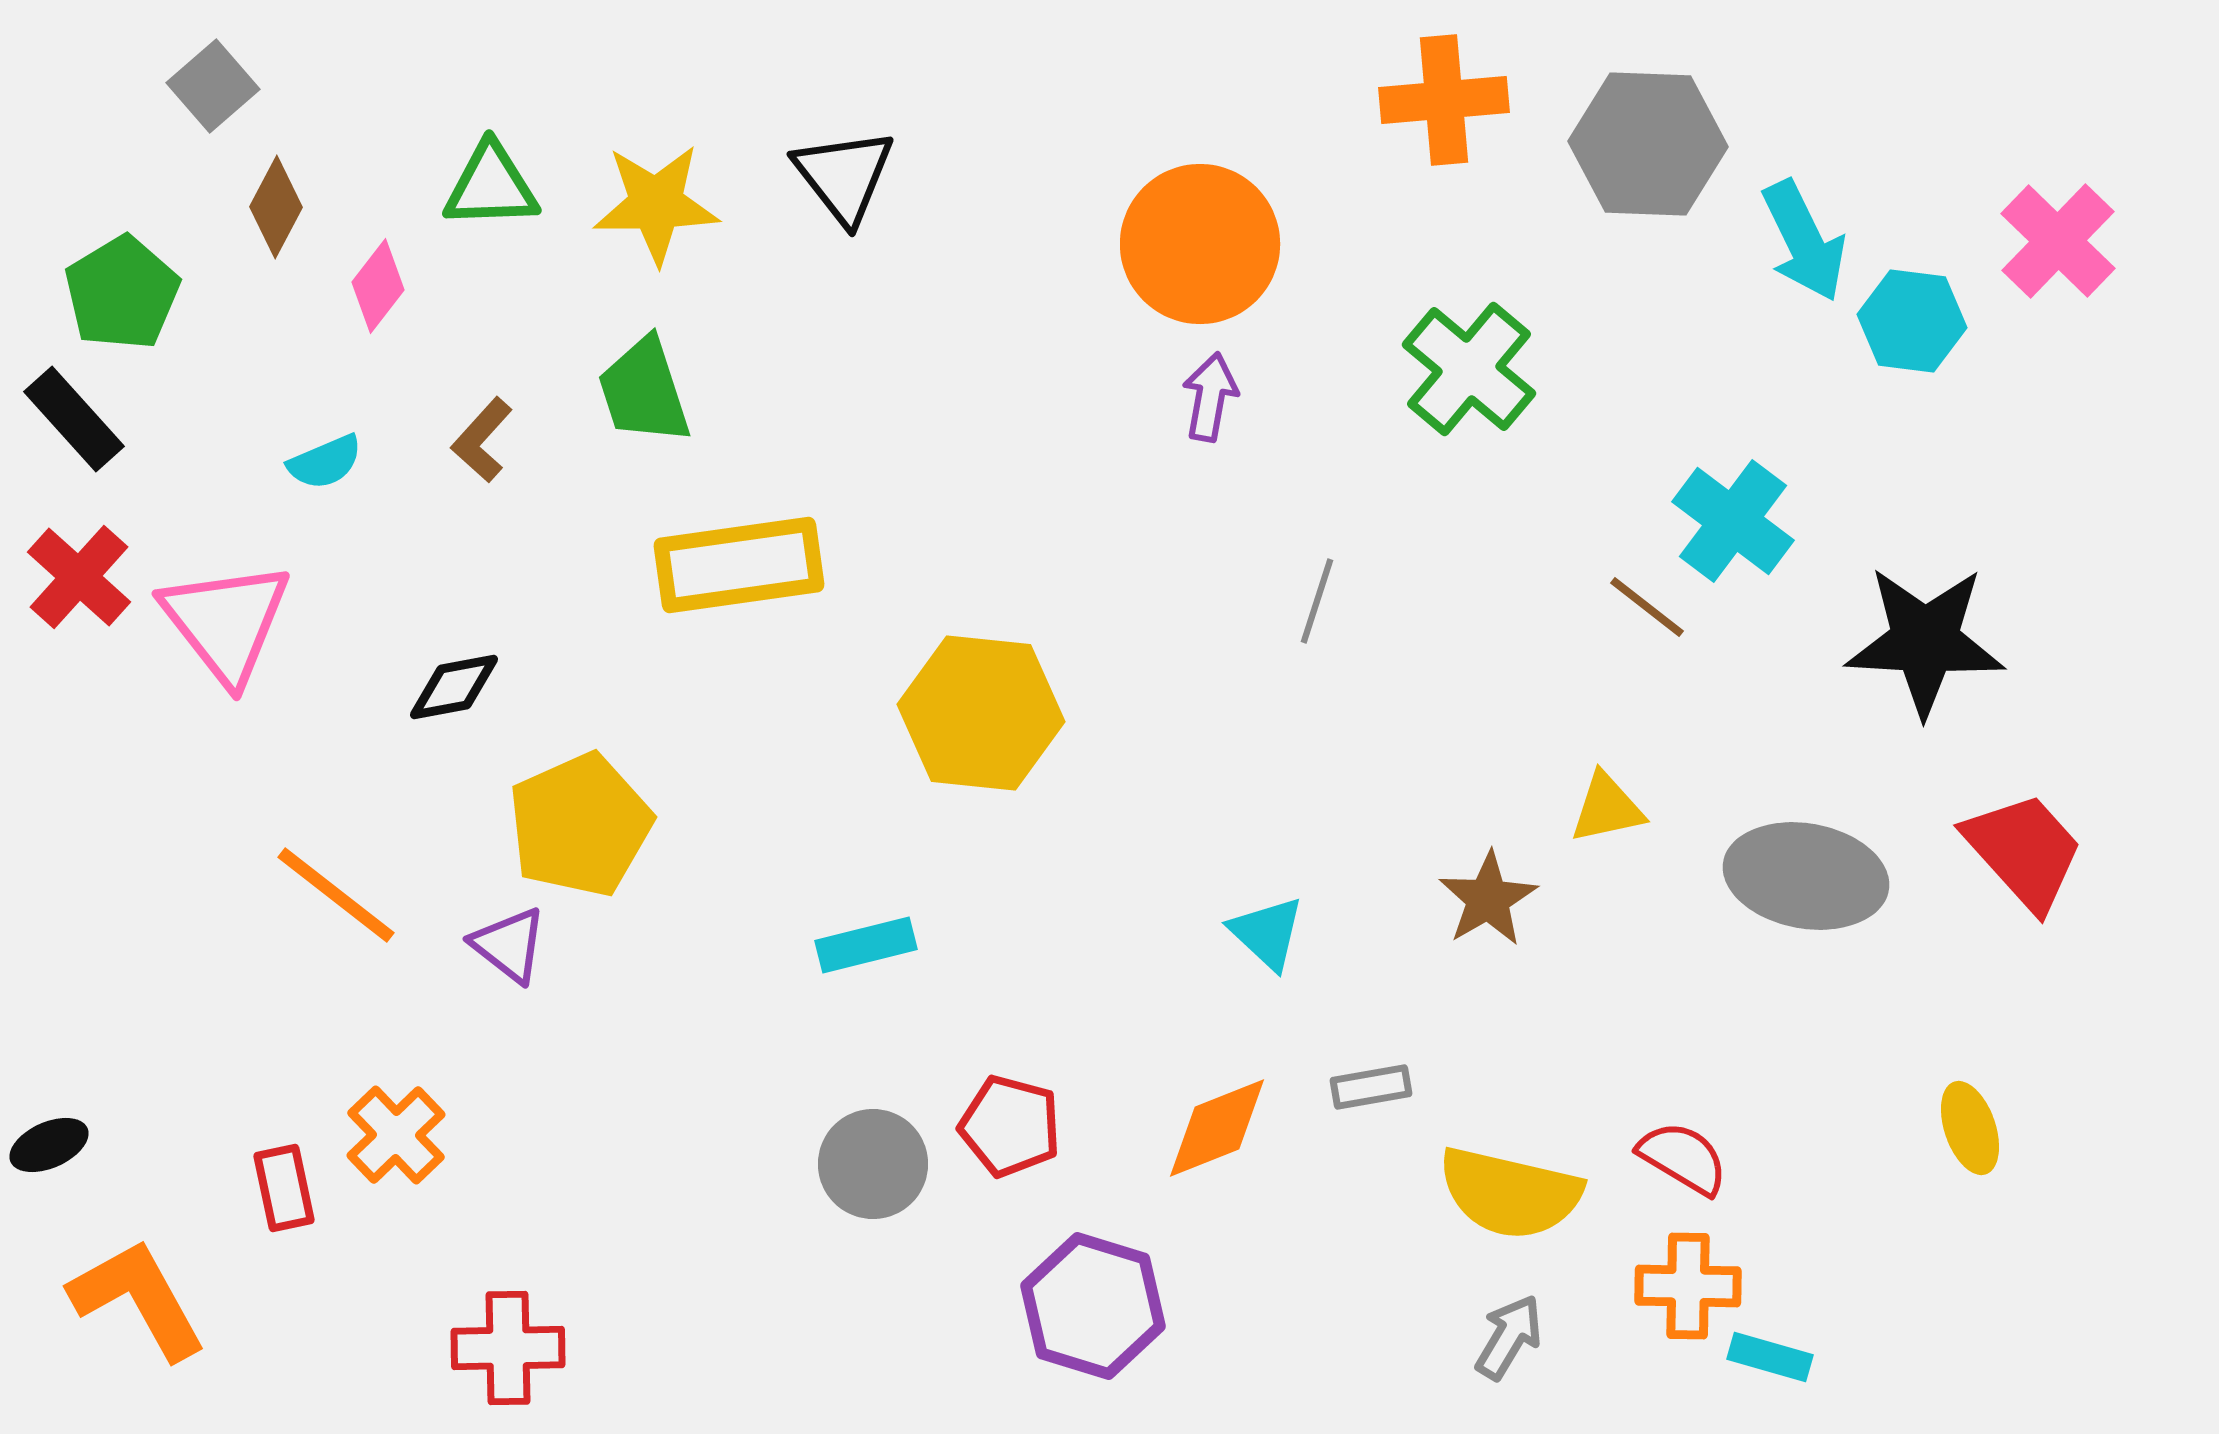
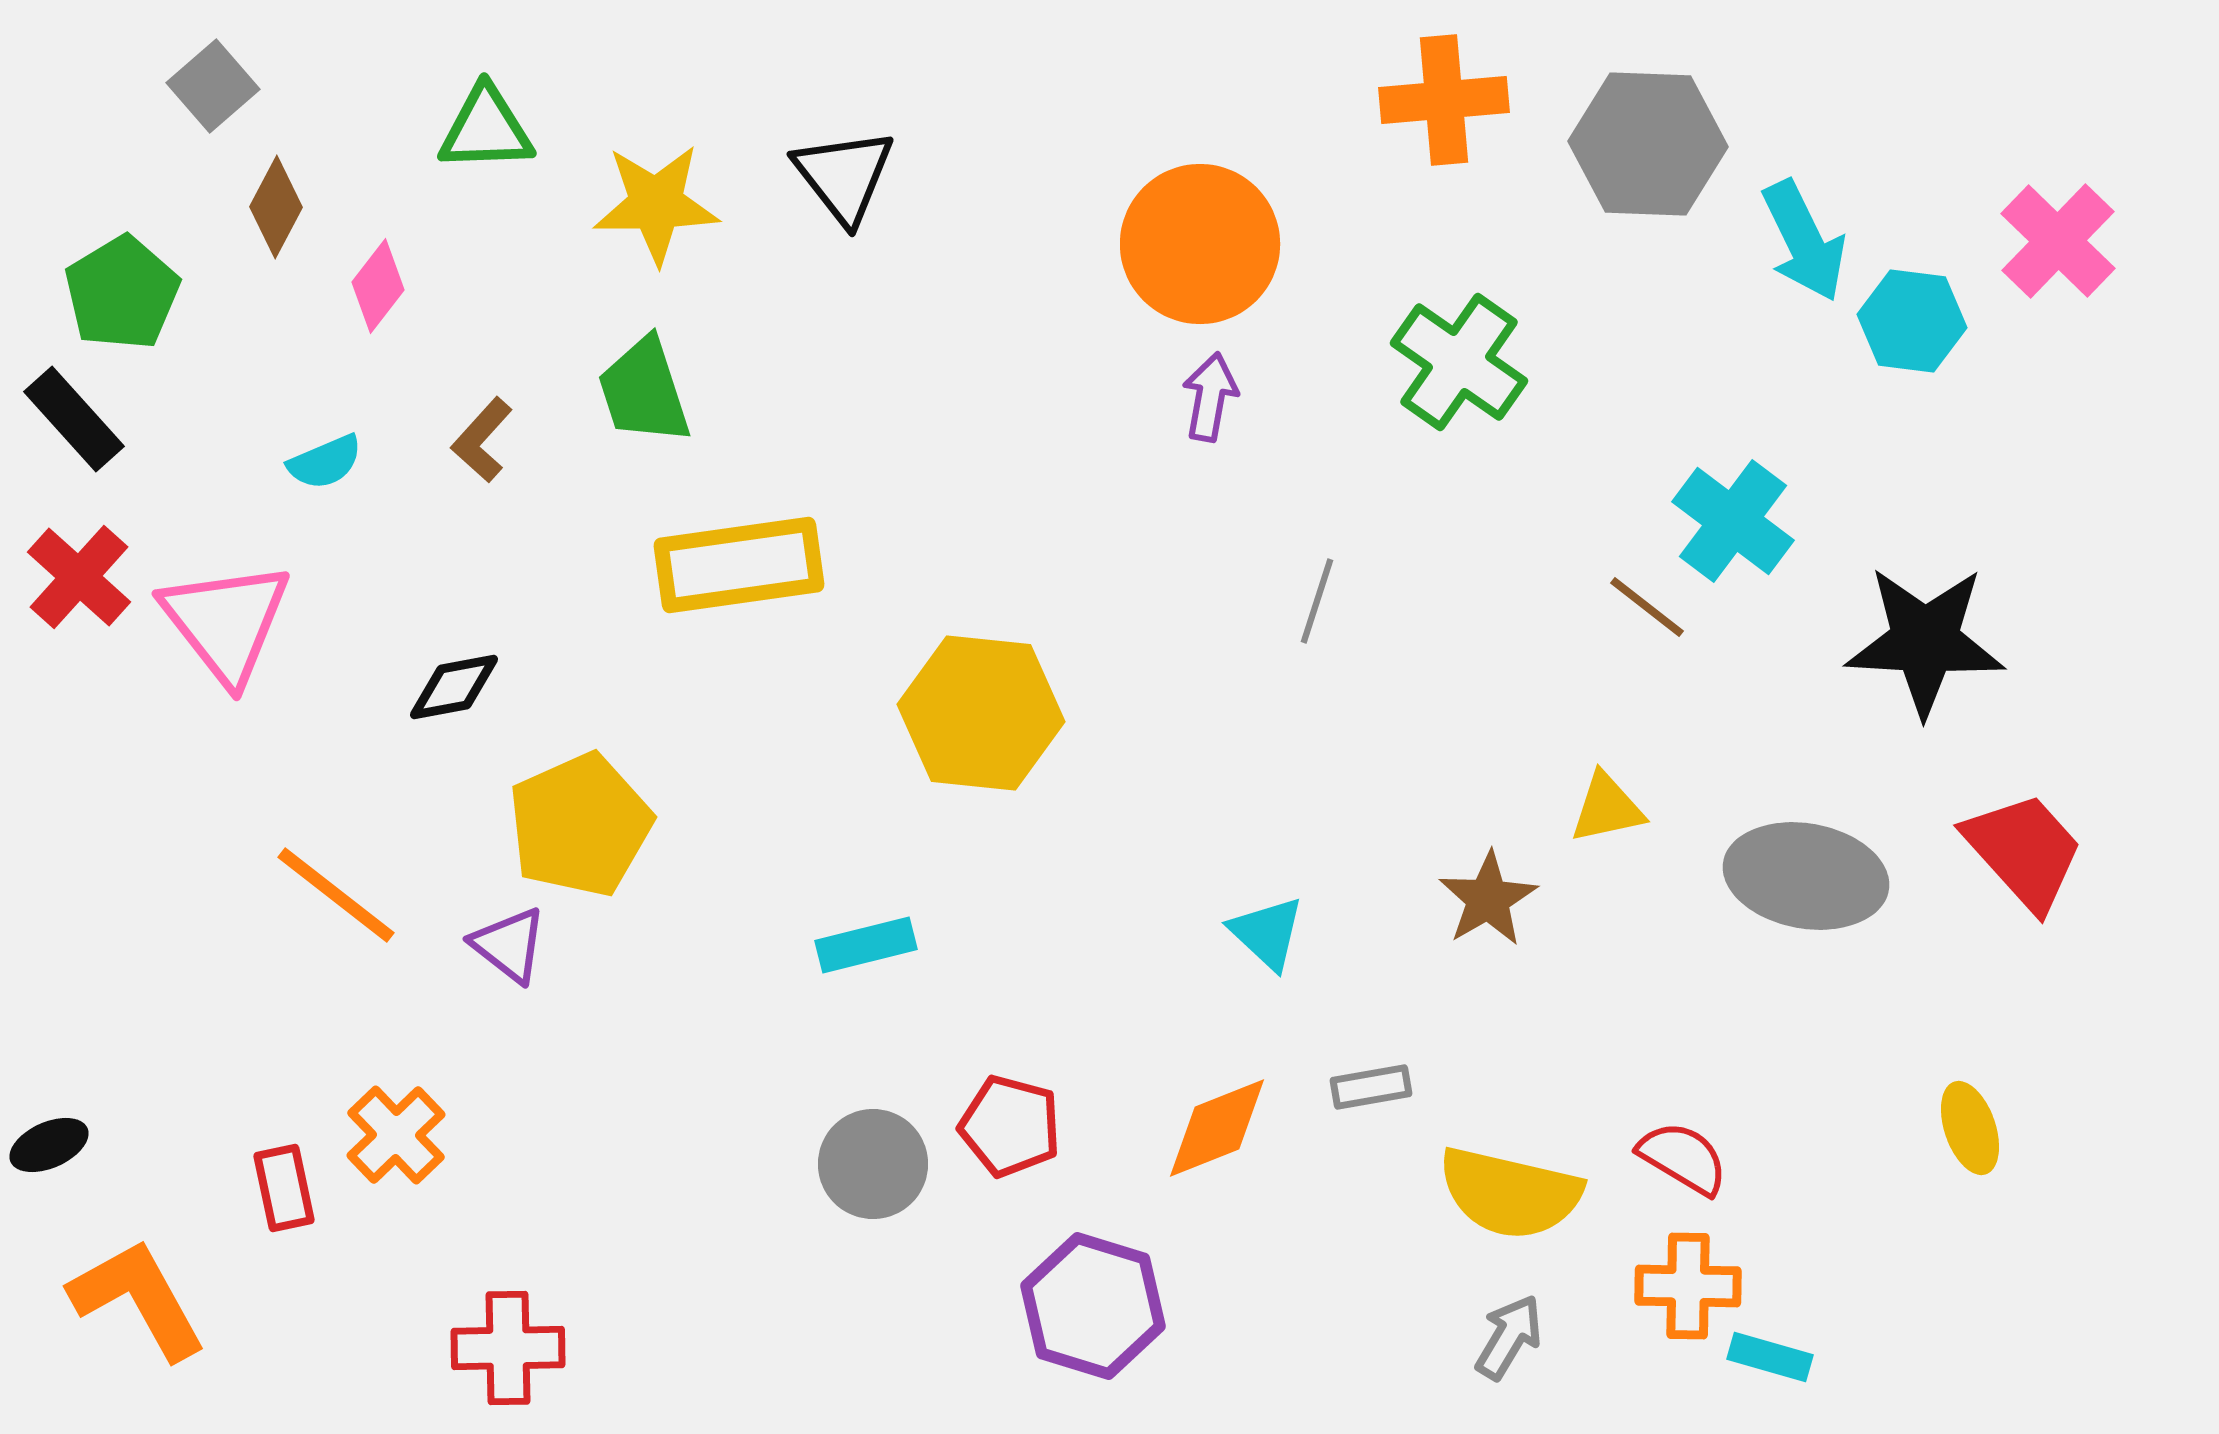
green triangle at (491, 186): moved 5 px left, 57 px up
green cross at (1469, 369): moved 10 px left, 7 px up; rotated 5 degrees counterclockwise
